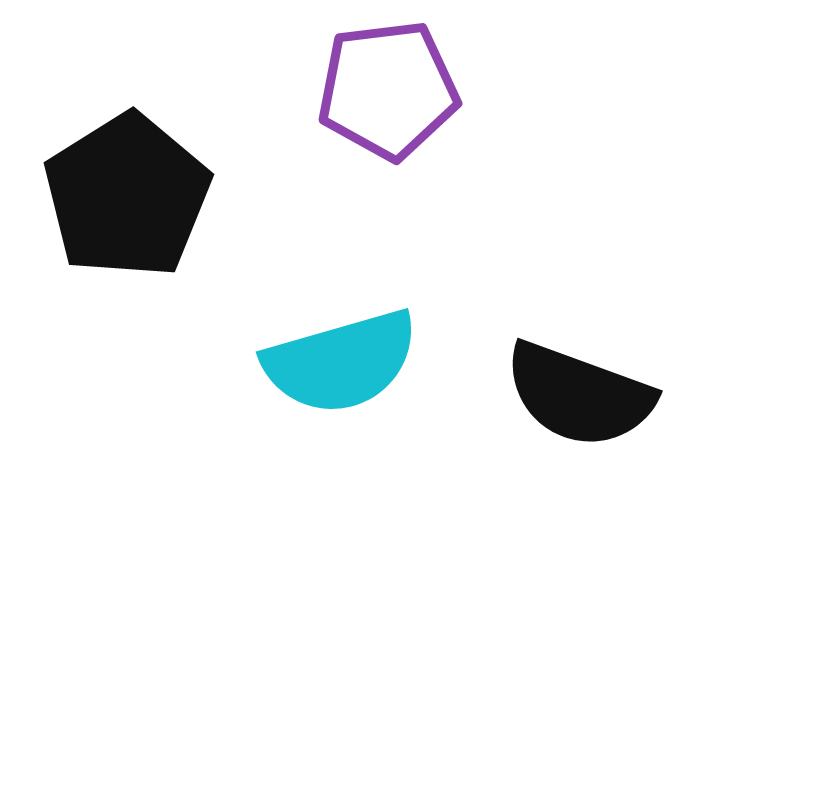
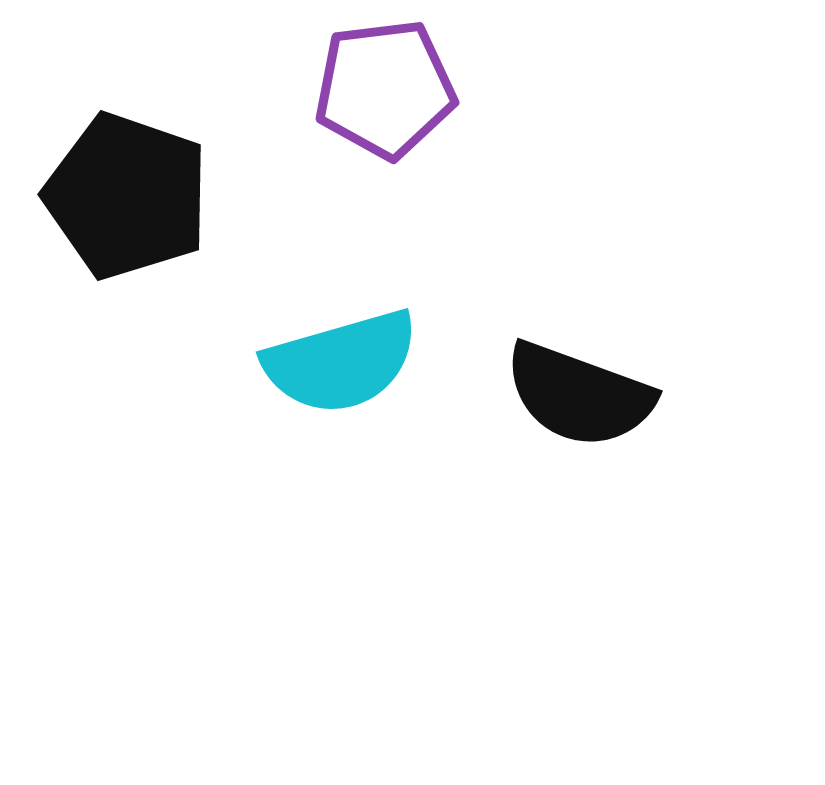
purple pentagon: moved 3 px left, 1 px up
black pentagon: rotated 21 degrees counterclockwise
